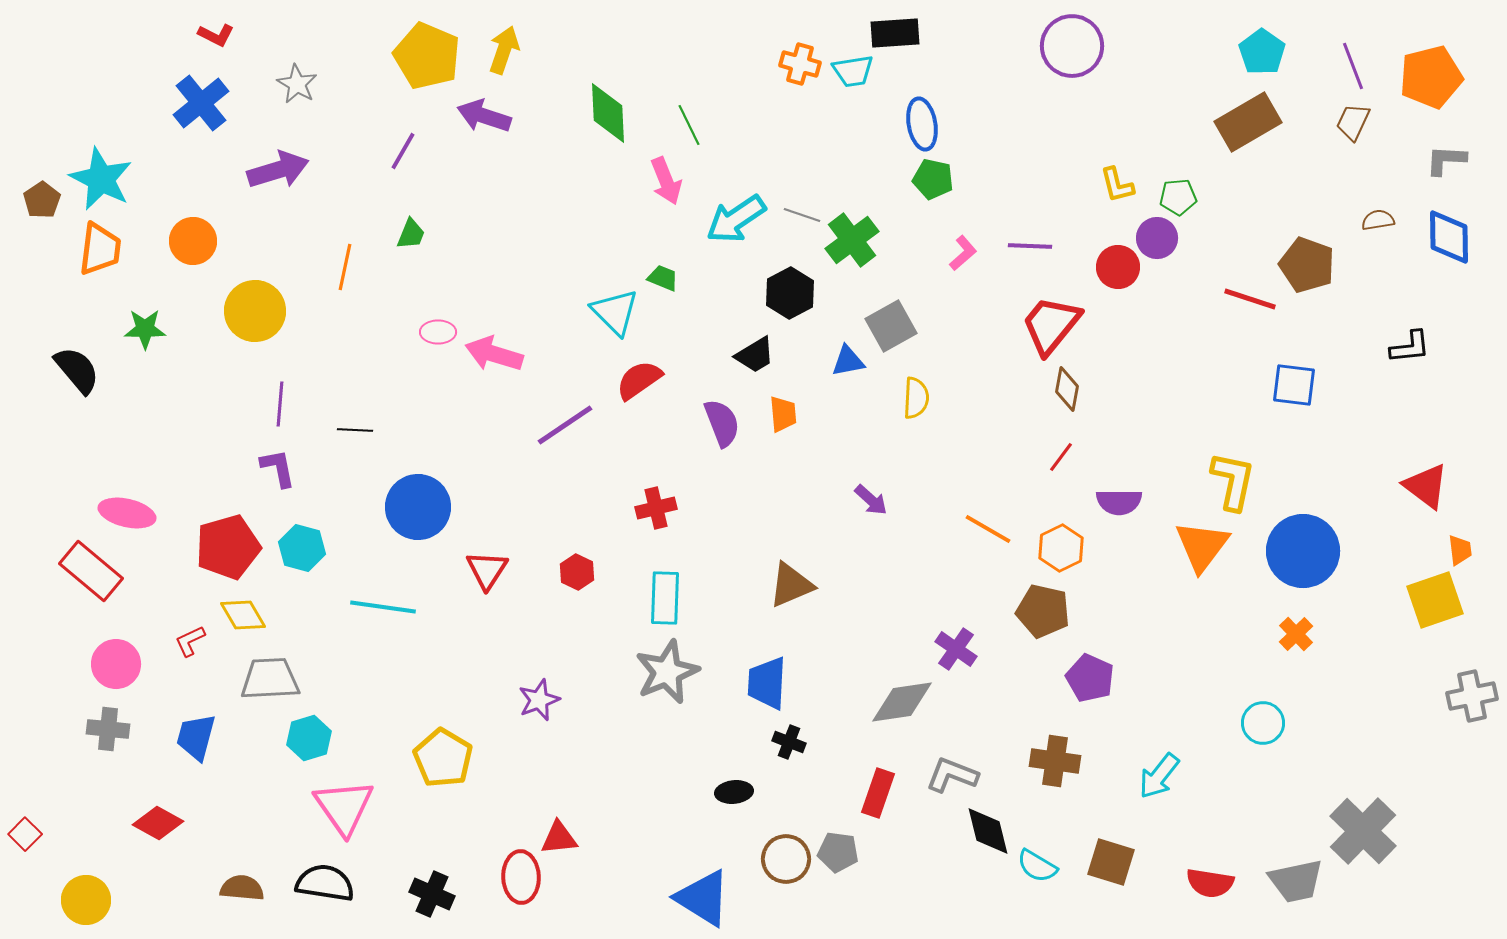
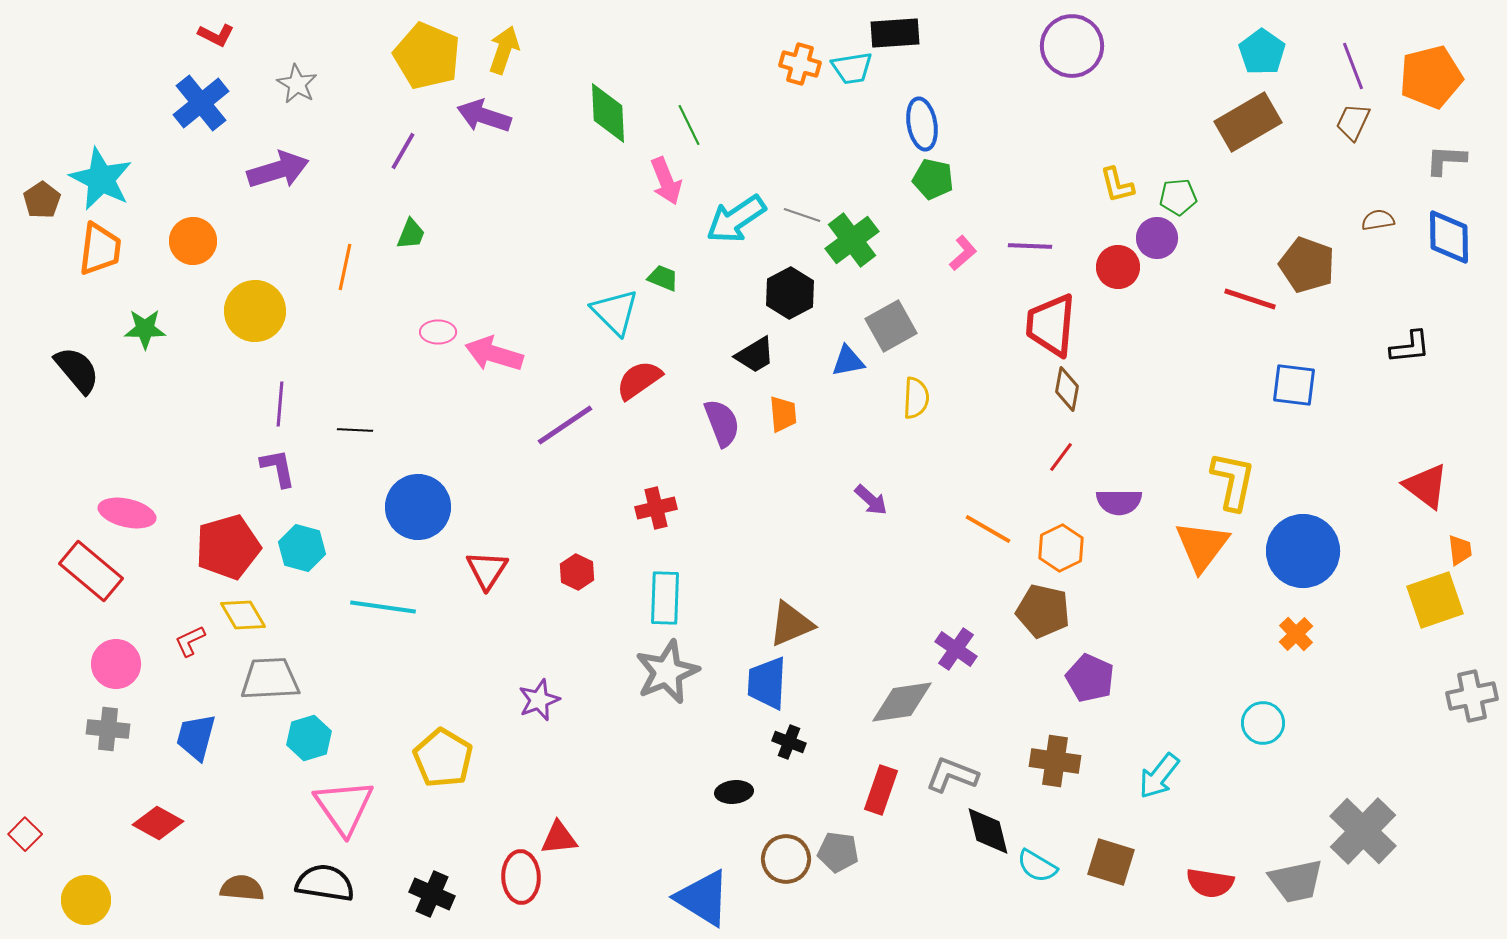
cyan trapezoid at (853, 71): moved 1 px left, 3 px up
red trapezoid at (1051, 325): rotated 34 degrees counterclockwise
brown triangle at (791, 585): moved 39 px down
red rectangle at (878, 793): moved 3 px right, 3 px up
